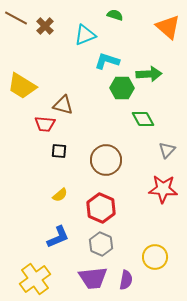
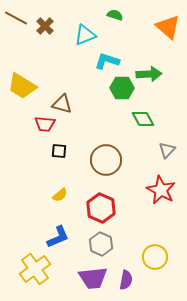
brown triangle: moved 1 px left, 1 px up
red star: moved 2 px left, 1 px down; rotated 24 degrees clockwise
yellow cross: moved 10 px up
